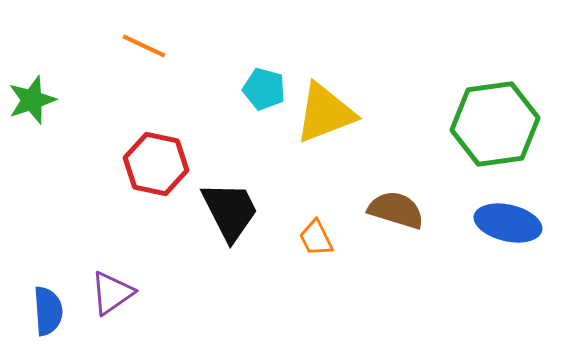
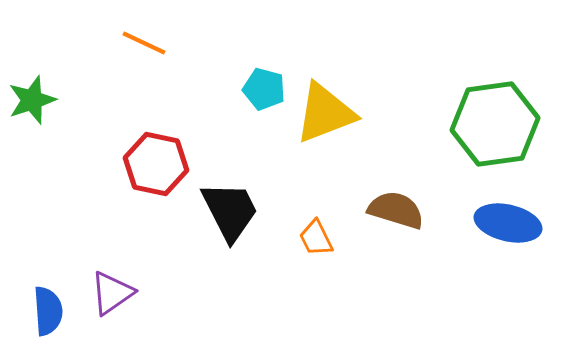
orange line: moved 3 px up
